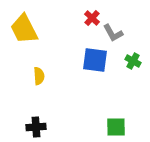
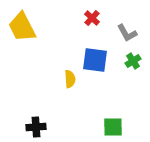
yellow trapezoid: moved 2 px left, 2 px up
gray L-shape: moved 14 px right
green cross: rotated 28 degrees clockwise
yellow semicircle: moved 31 px right, 3 px down
green square: moved 3 px left
